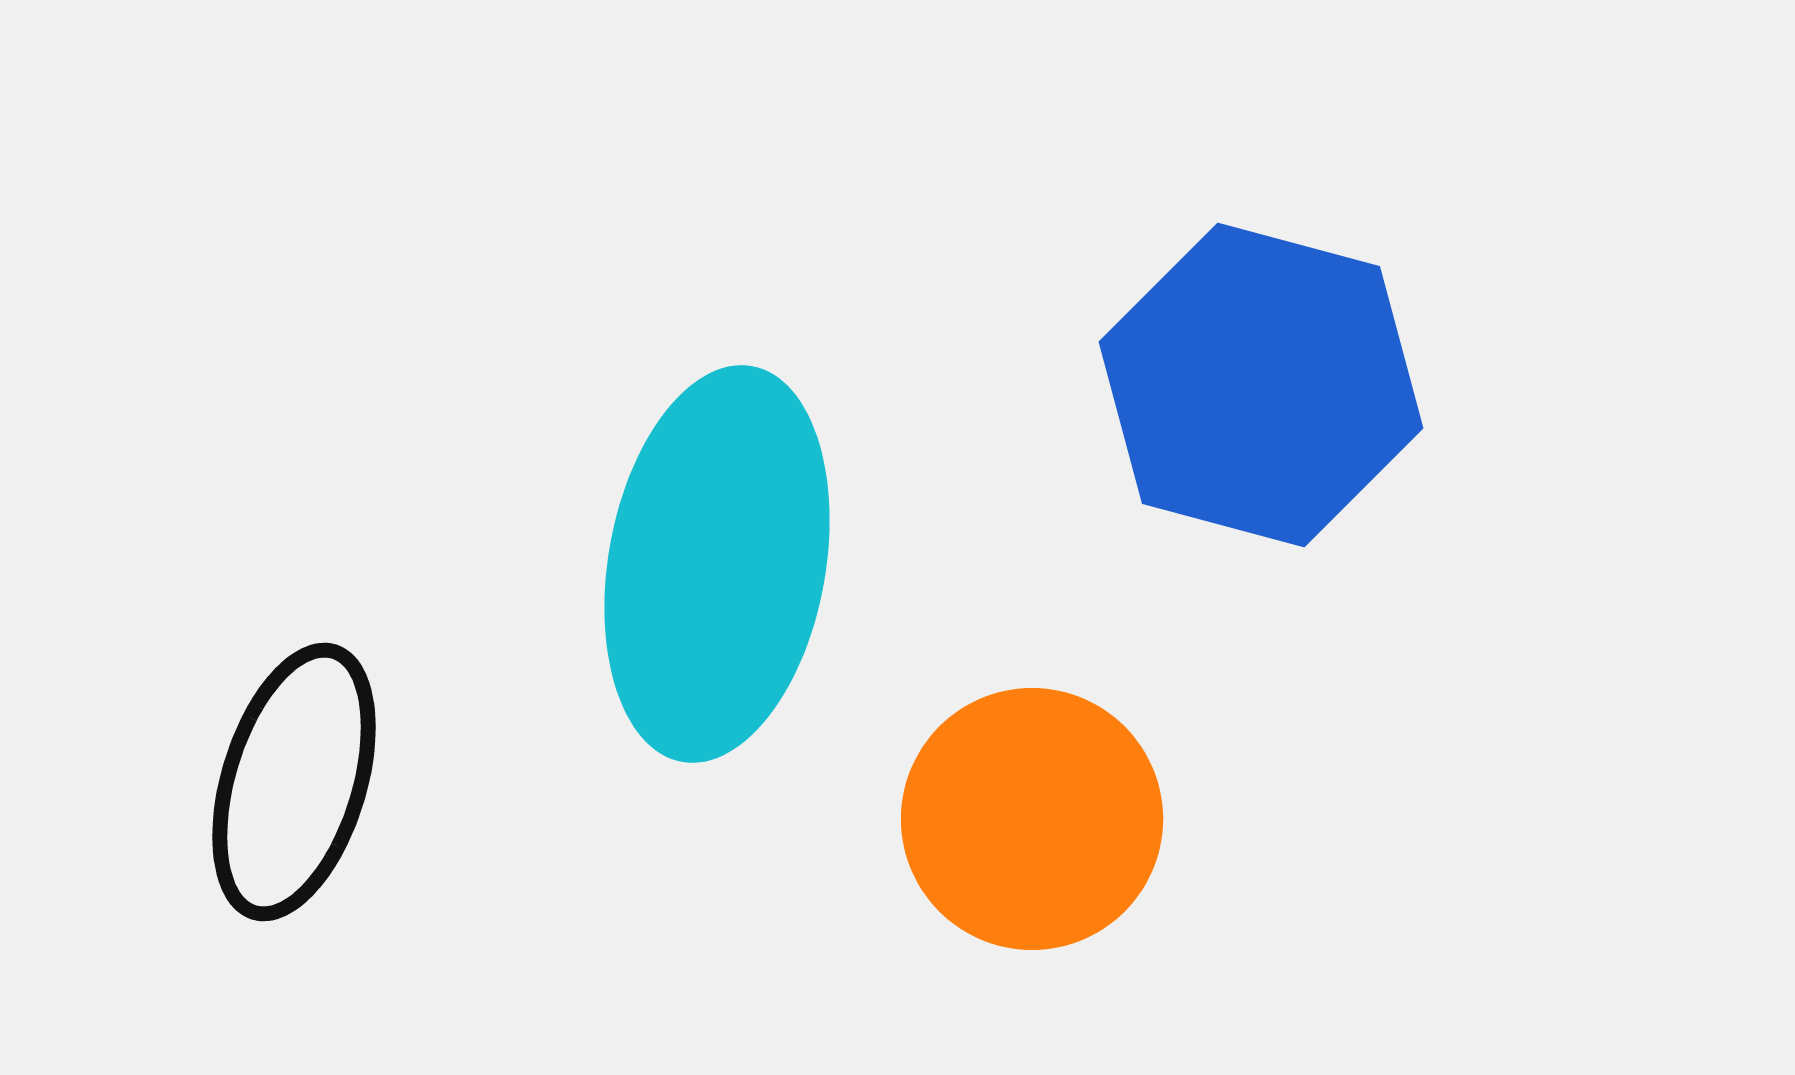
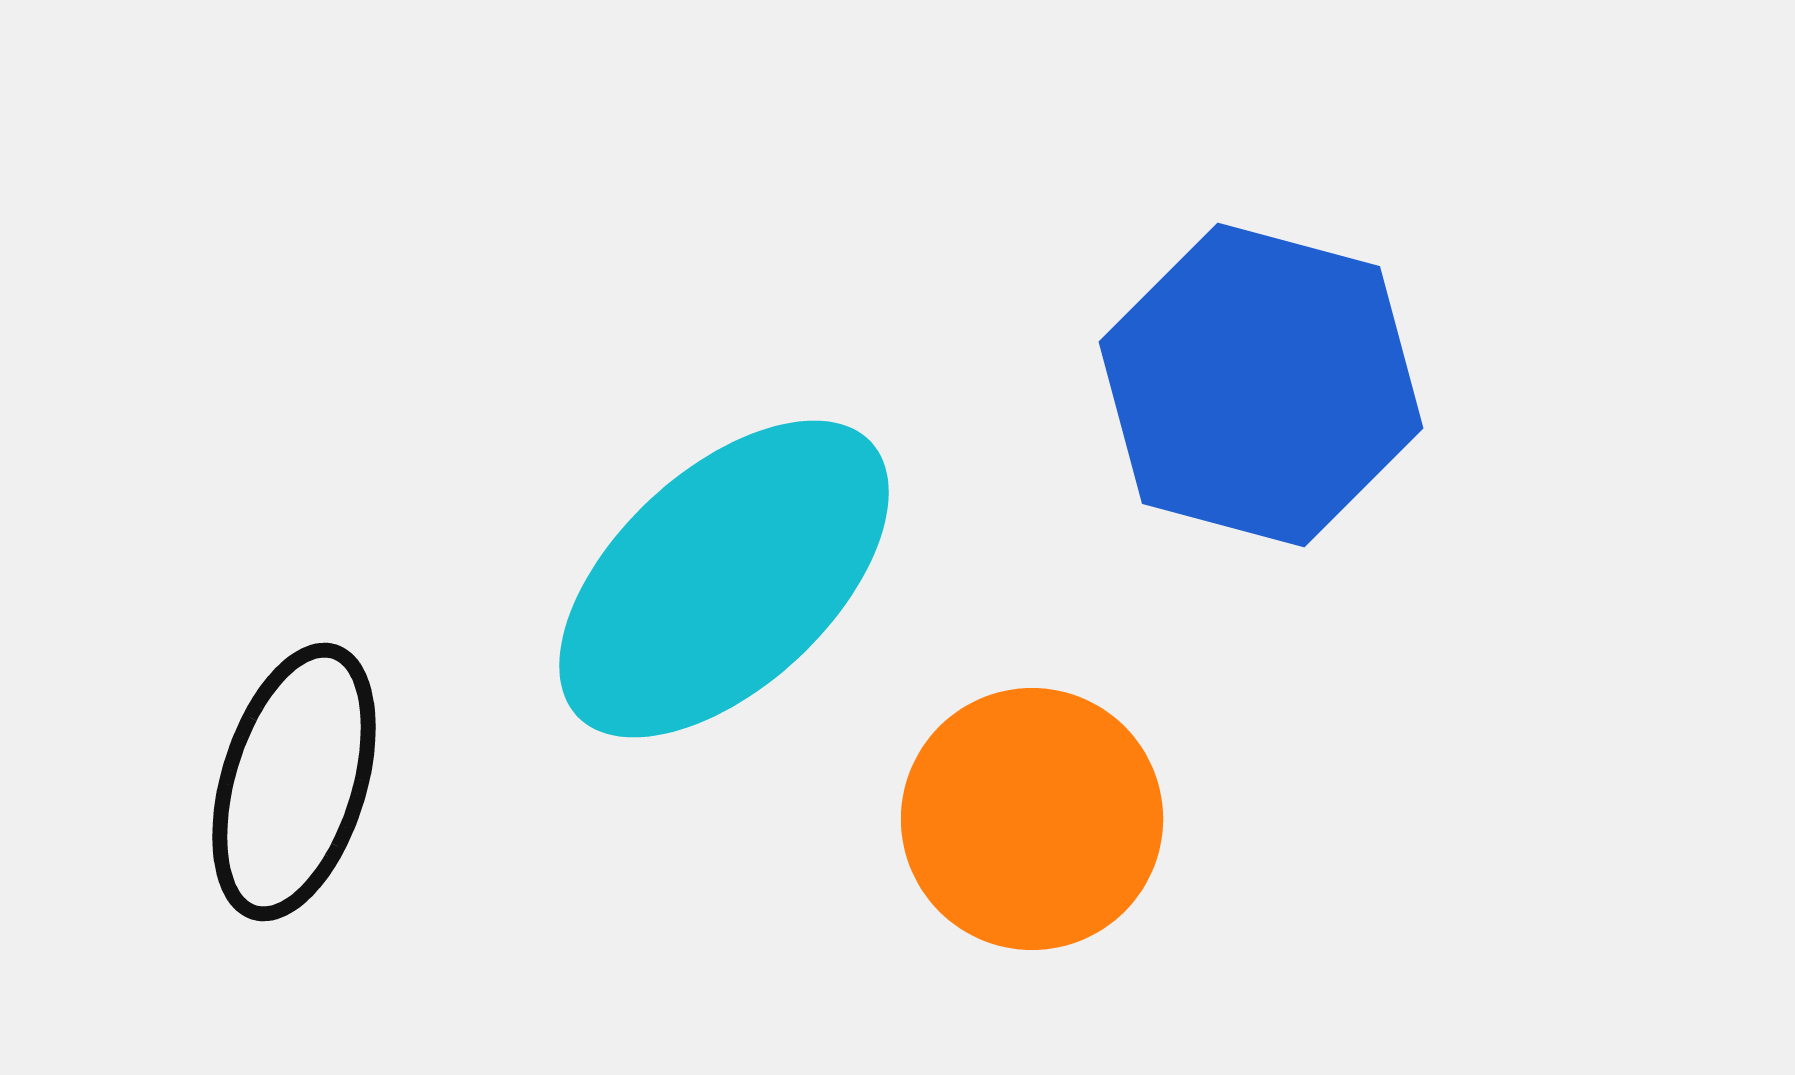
cyan ellipse: moved 7 px right, 15 px down; rotated 37 degrees clockwise
